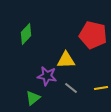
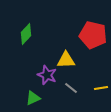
purple star: moved 1 px up; rotated 12 degrees clockwise
green triangle: rotated 14 degrees clockwise
